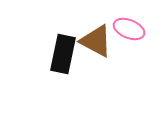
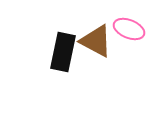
black rectangle: moved 2 px up
